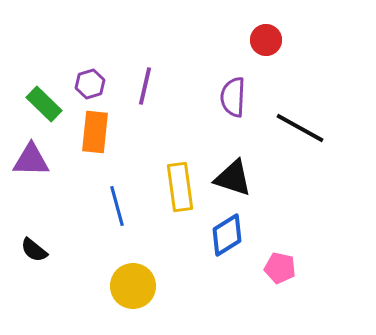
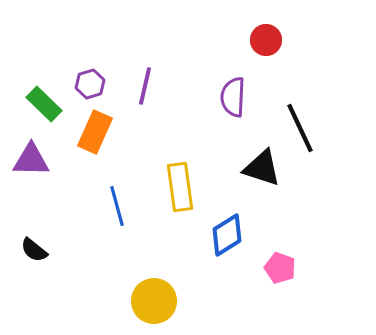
black line: rotated 36 degrees clockwise
orange rectangle: rotated 18 degrees clockwise
black triangle: moved 29 px right, 10 px up
pink pentagon: rotated 8 degrees clockwise
yellow circle: moved 21 px right, 15 px down
